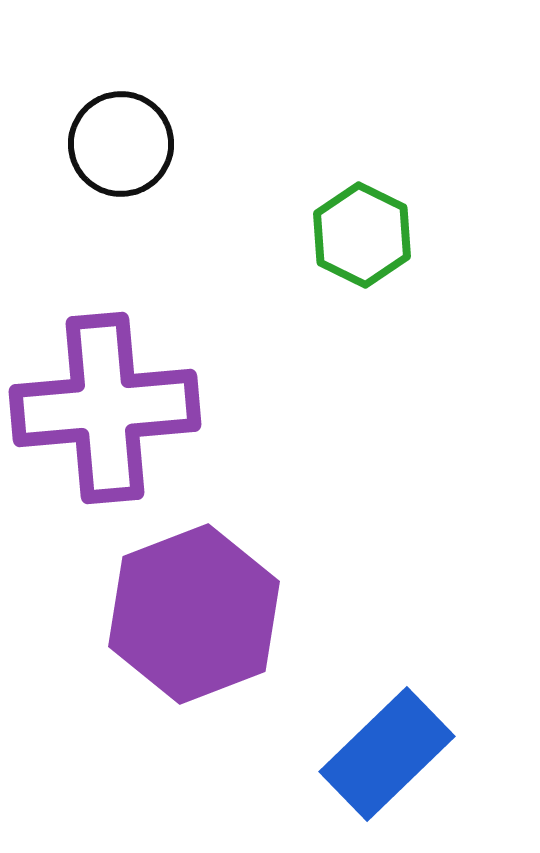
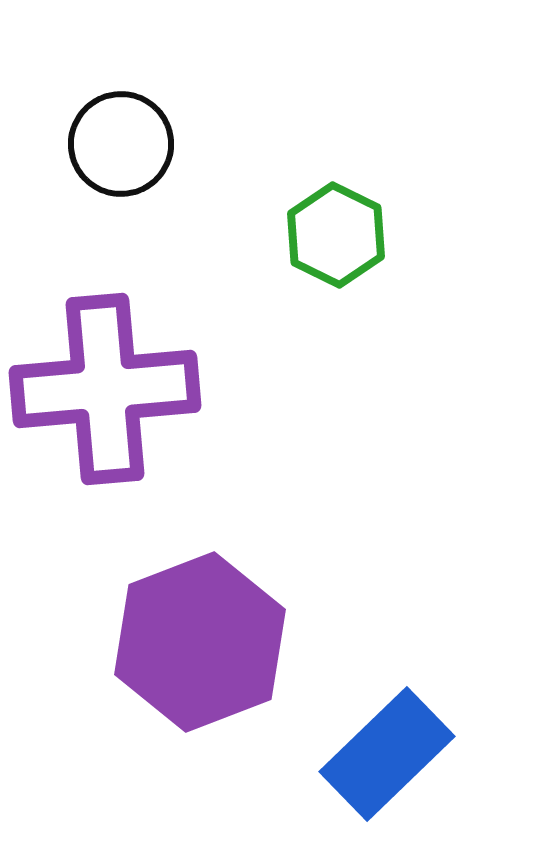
green hexagon: moved 26 px left
purple cross: moved 19 px up
purple hexagon: moved 6 px right, 28 px down
